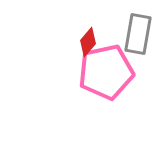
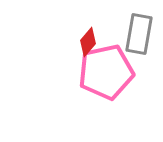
gray rectangle: moved 1 px right
